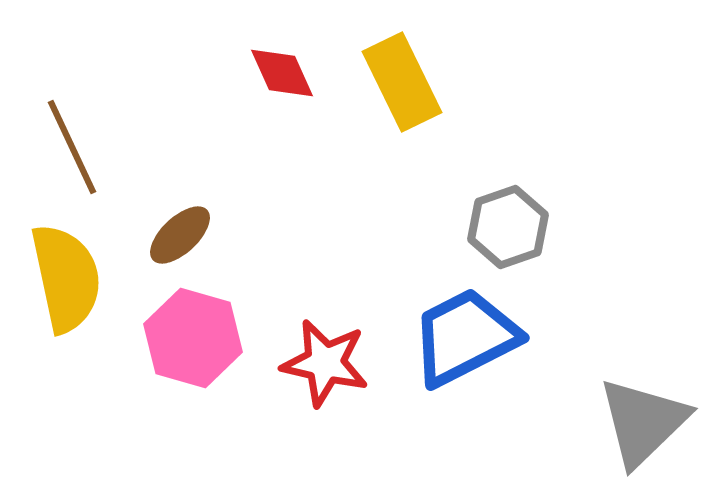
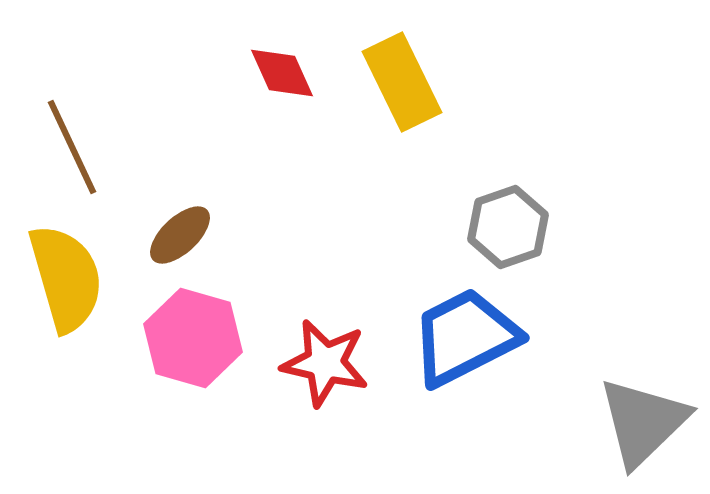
yellow semicircle: rotated 4 degrees counterclockwise
